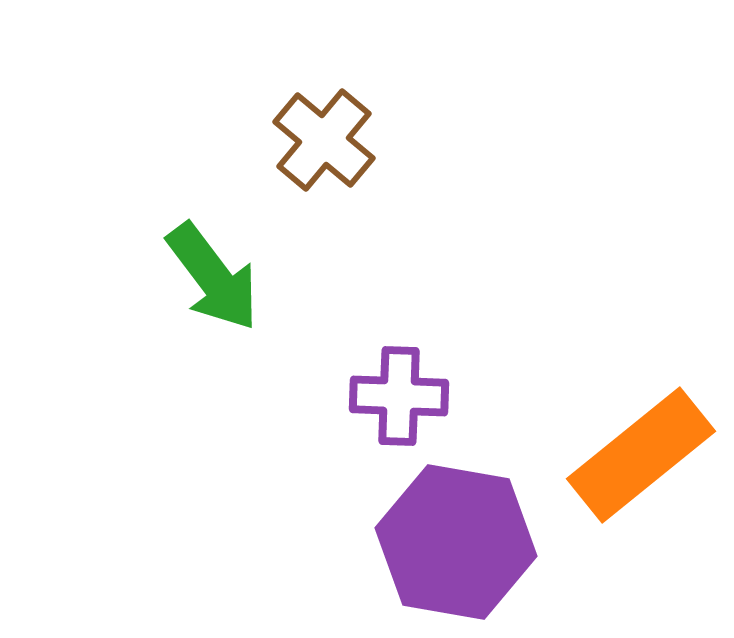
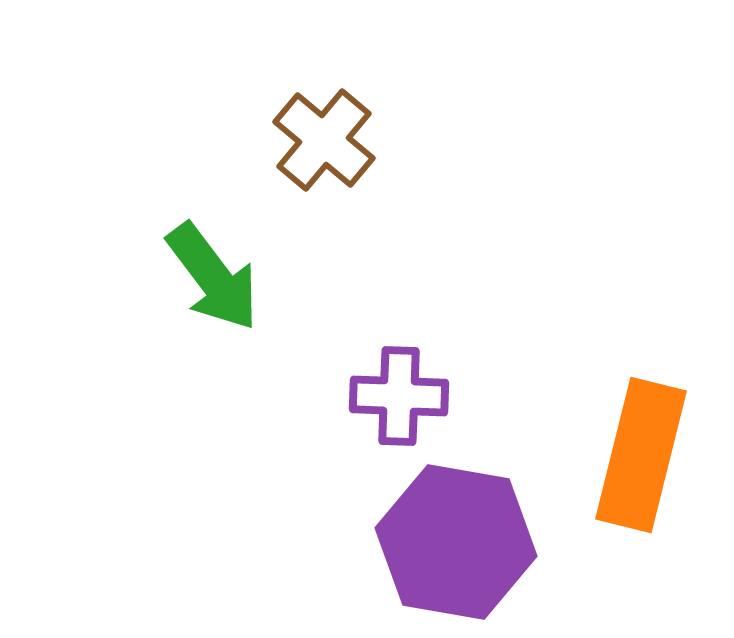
orange rectangle: rotated 37 degrees counterclockwise
